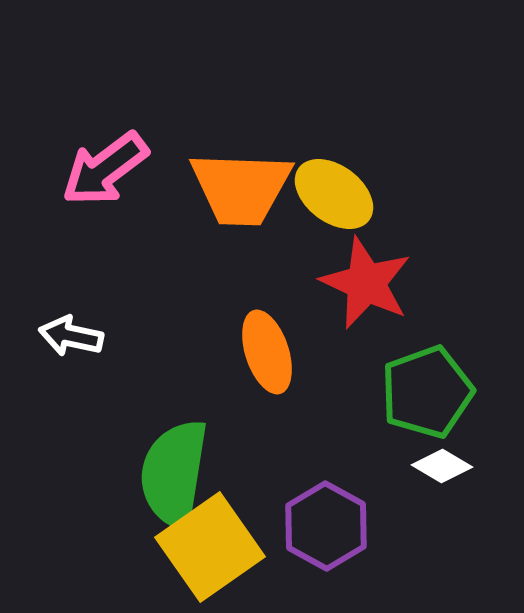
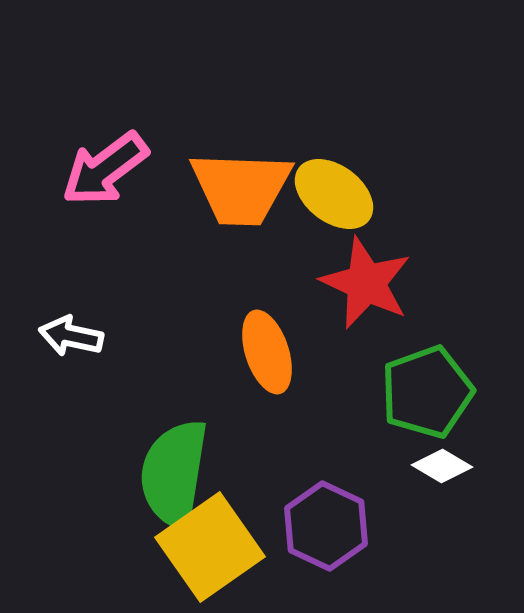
purple hexagon: rotated 4 degrees counterclockwise
